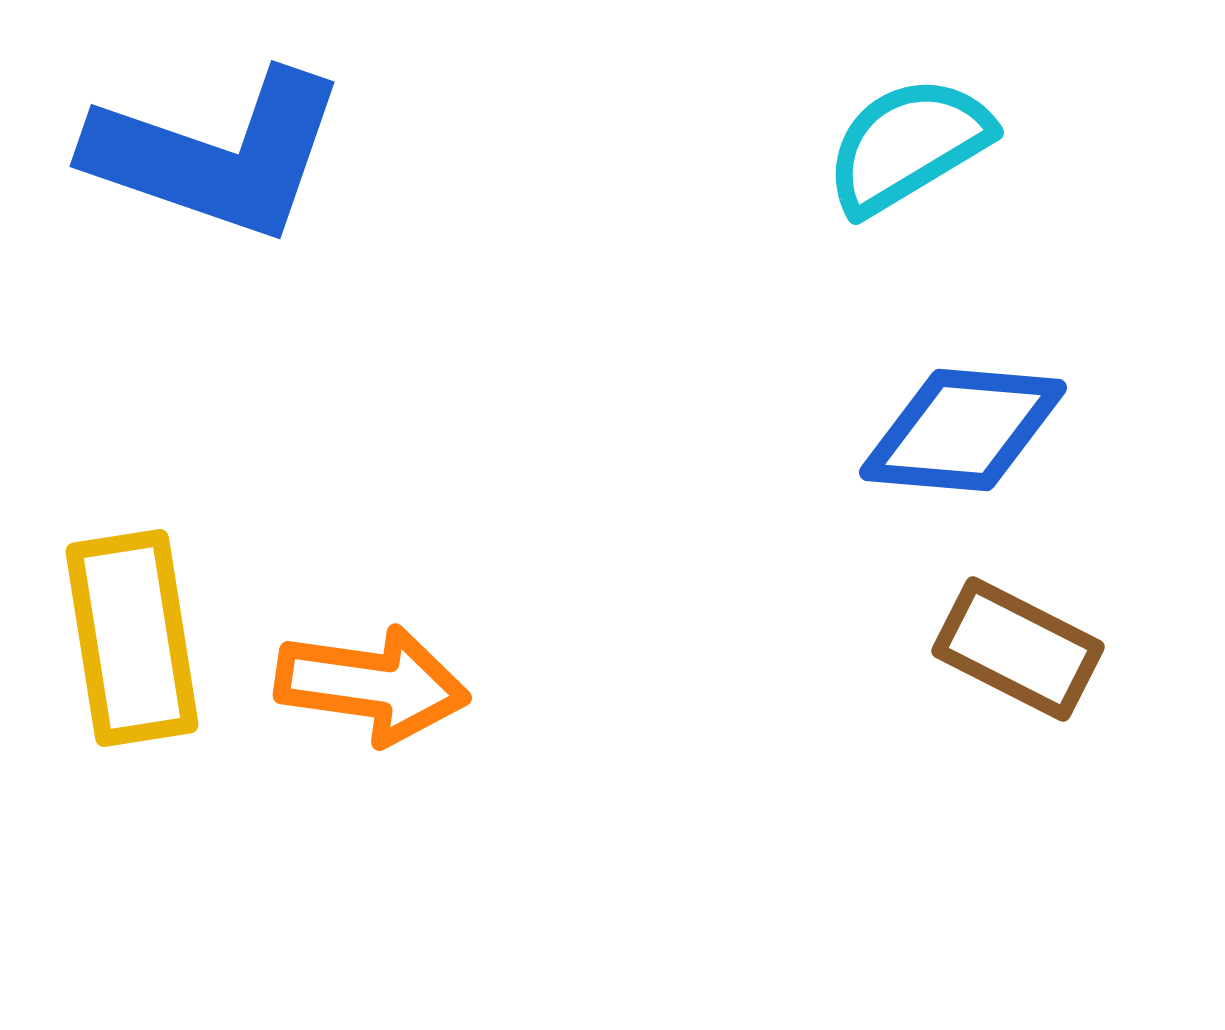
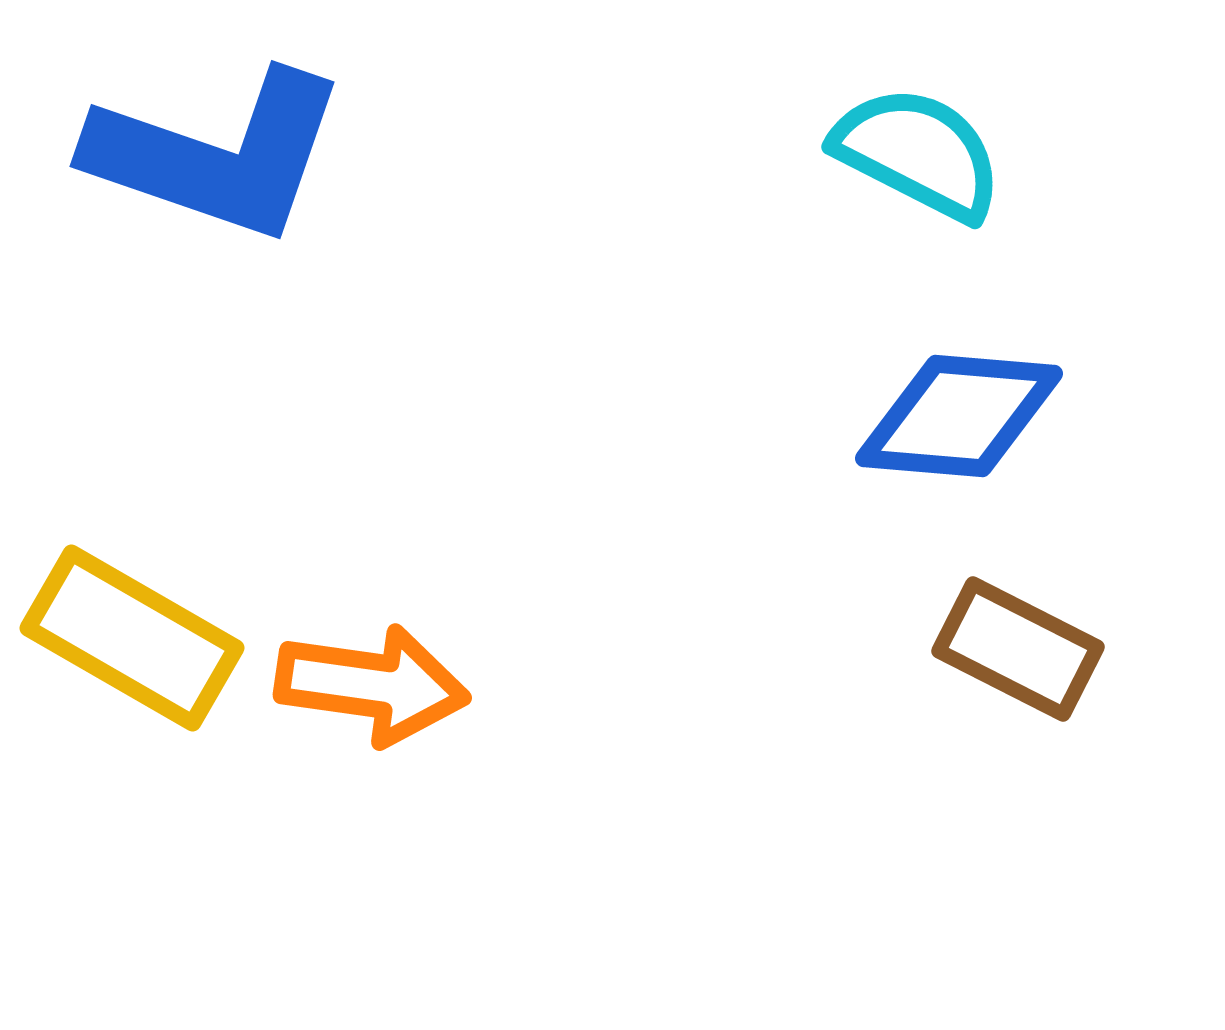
cyan semicircle: moved 10 px right, 8 px down; rotated 58 degrees clockwise
blue diamond: moved 4 px left, 14 px up
yellow rectangle: rotated 51 degrees counterclockwise
